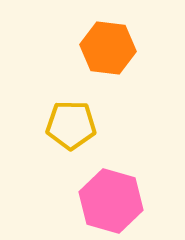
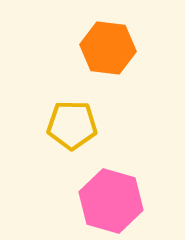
yellow pentagon: moved 1 px right
